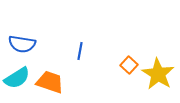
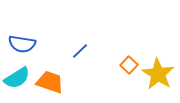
blue line: rotated 36 degrees clockwise
